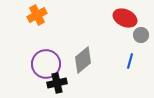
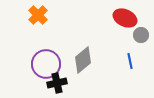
orange cross: moved 1 px right; rotated 18 degrees counterclockwise
blue line: rotated 28 degrees counterclockwise
